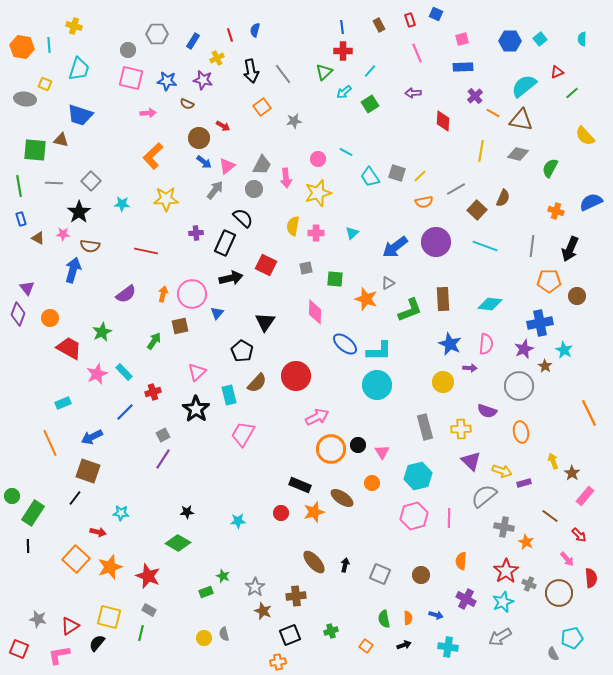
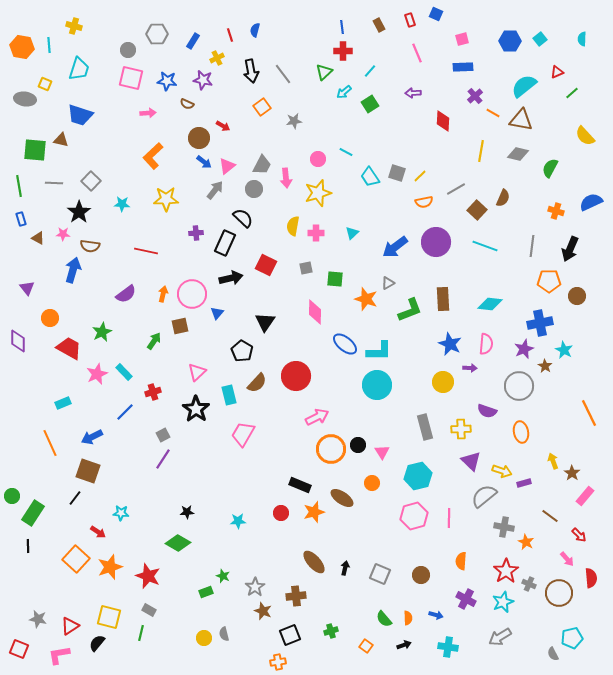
purple diamond at (18, 314): moved 27 px down; rotated 20 degrees counterclockwise
red arrow at (98, 532): rotated 21 degrees clockwise
black arrow at (345, 565): moved 3 px down
green semicircle at (384, 619): rotated 30 degrees counterclockwise
